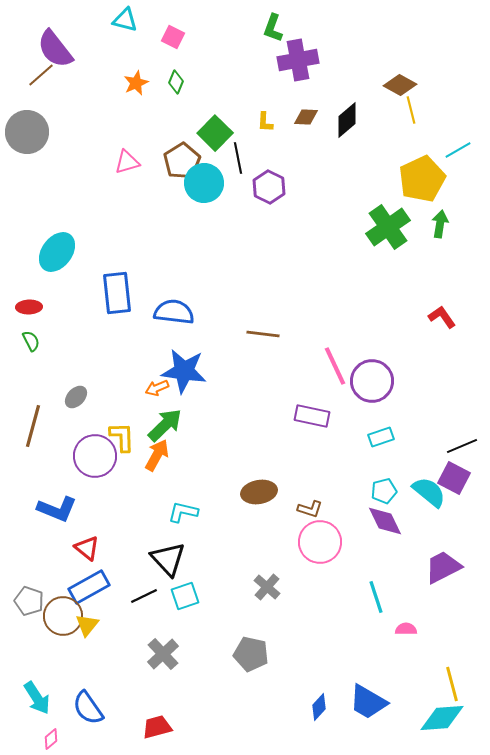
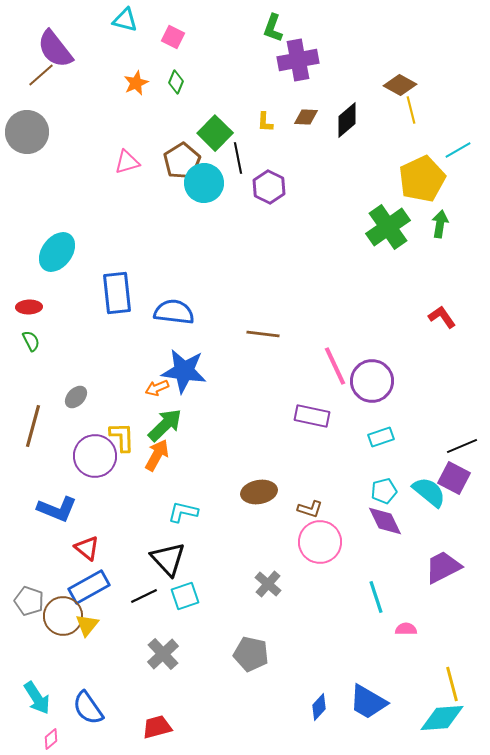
gray cross at (267, 587): moved 1 px right, 3 px up
